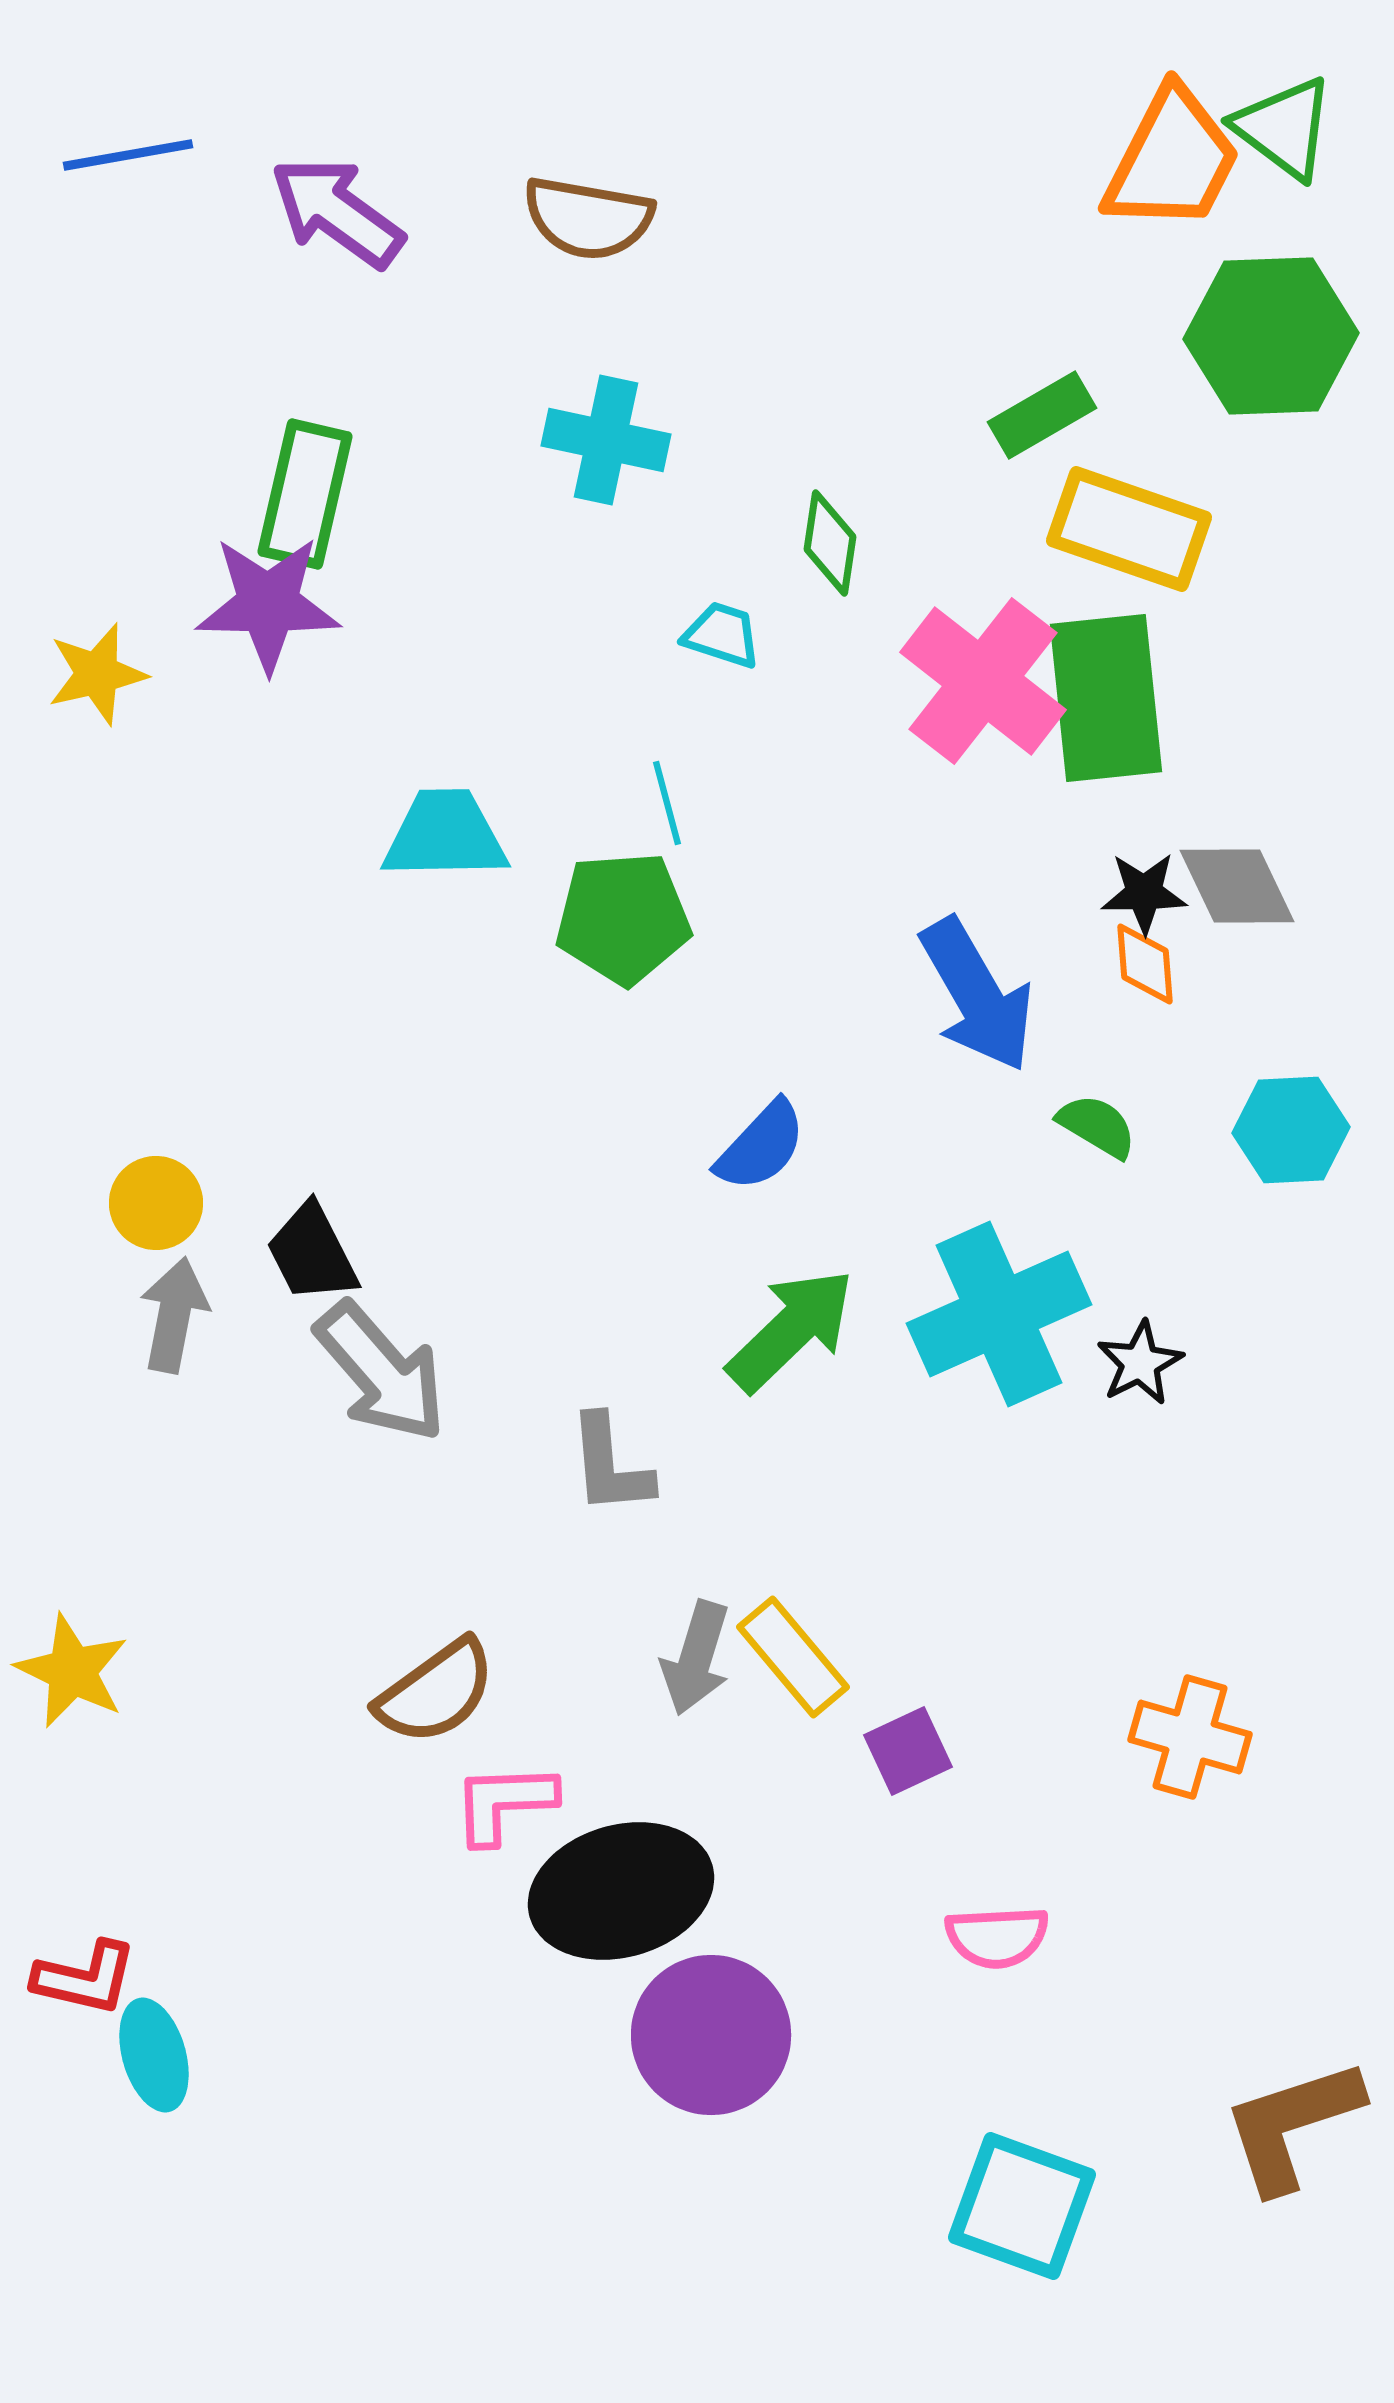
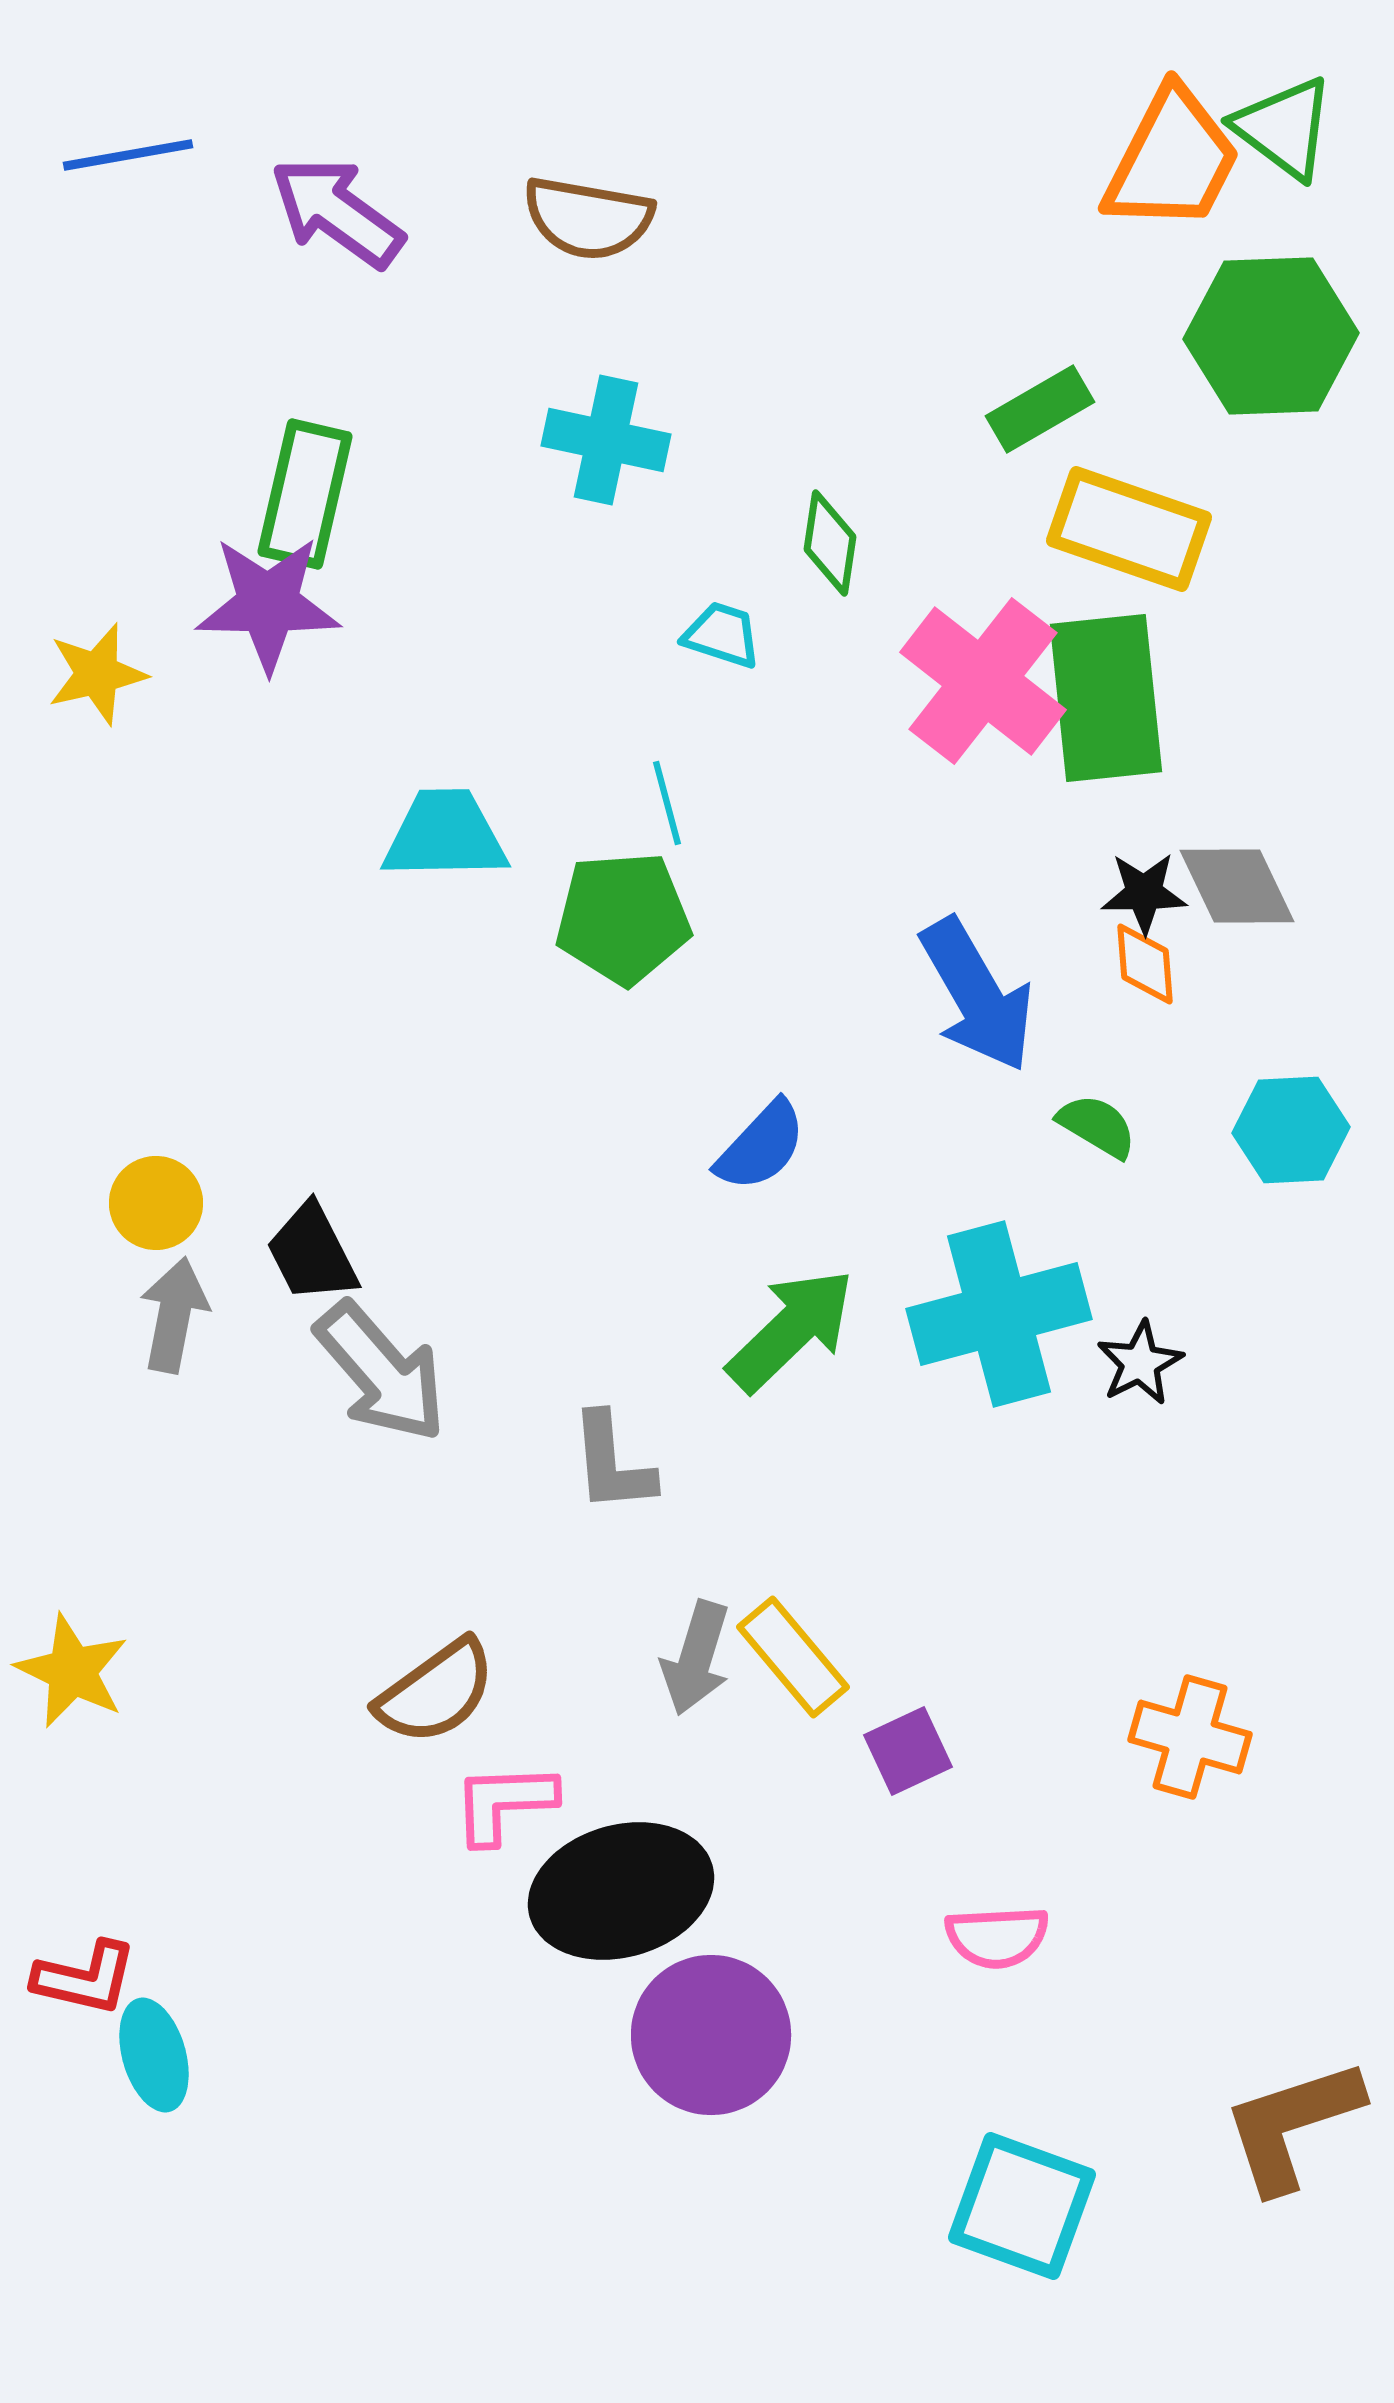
green rectangle at (1042, 415): moved 2 px left, 6 px up
cyan cross at (999, 1314): rotated 9 degrees clockwise
gray L-shape at (610, 1465): moved 2 px right, 2 px up
